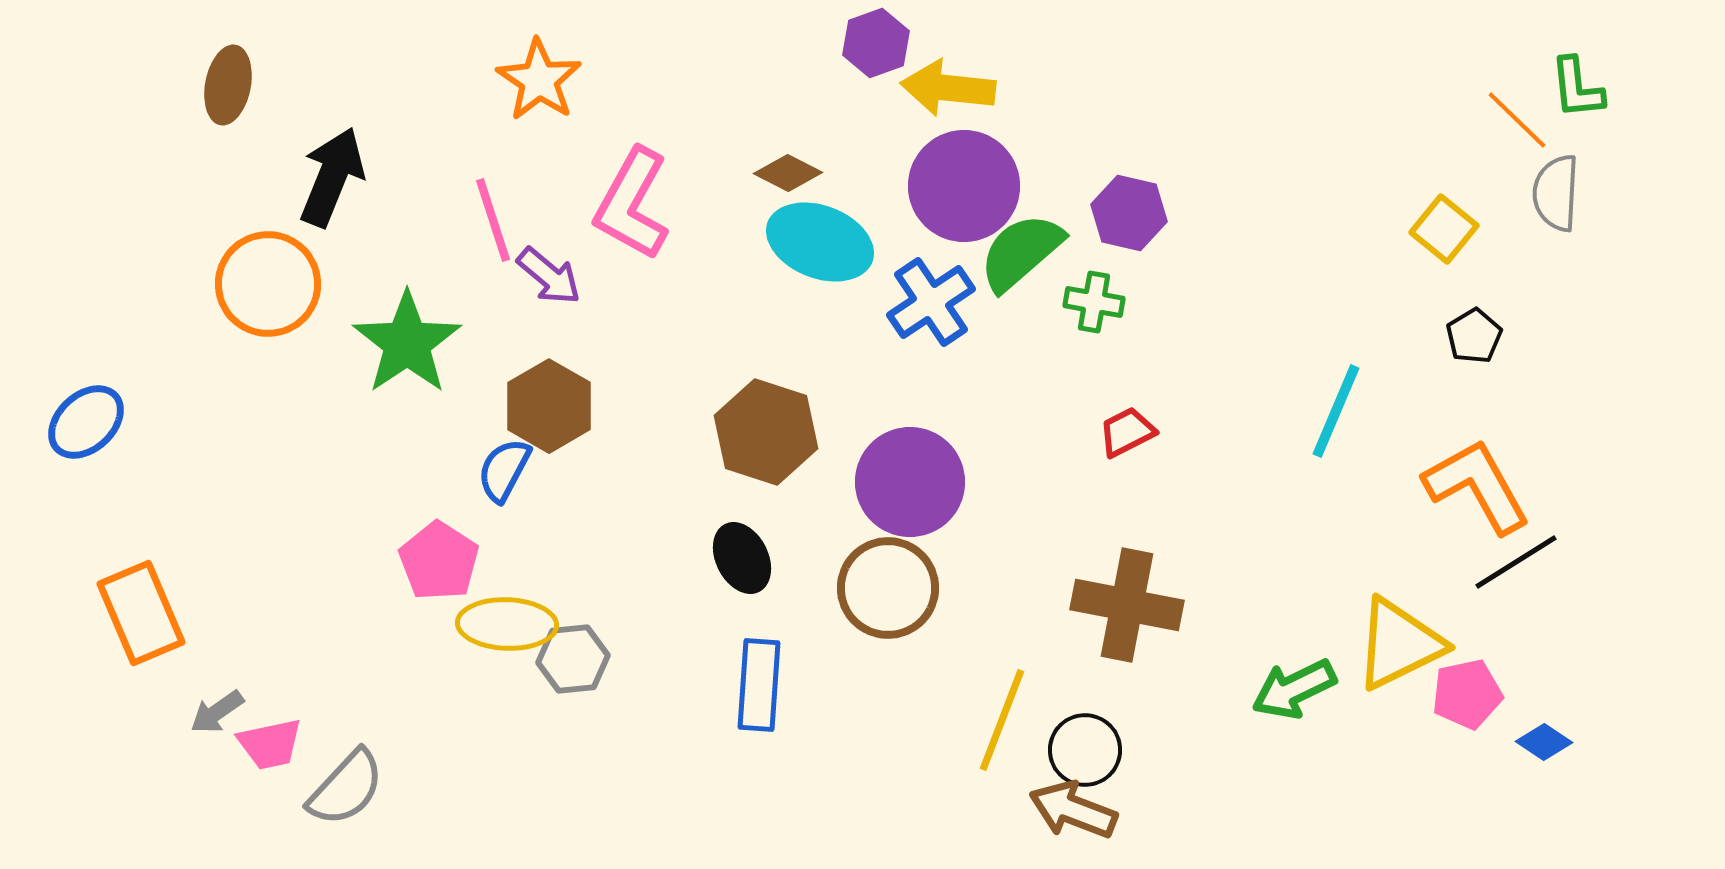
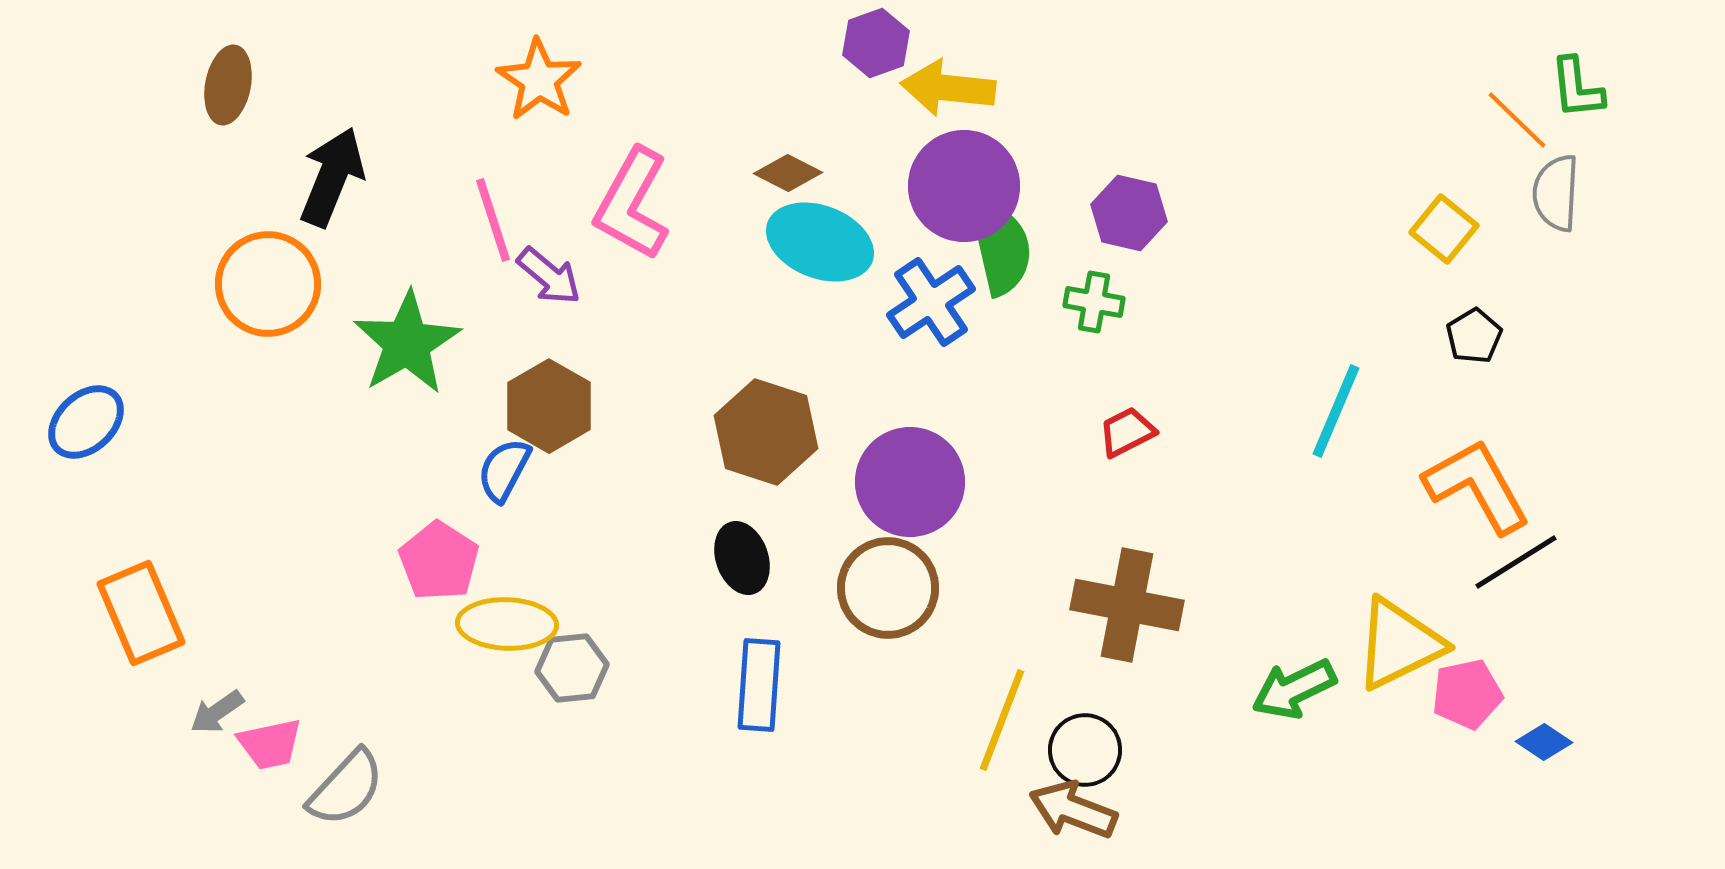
green semicircle at (1021, 252): moved 20 px left, 4 px up; rotated 118 degrees clockwise
green star at (407, 343): rotated 4 degrees clockwise
black ellipse at (742, 558): rotated 8 degrees clockwise
gray hexagon at (573, 659): moved 1 px left, 9 px down
